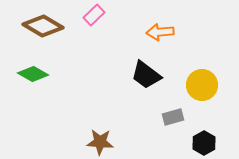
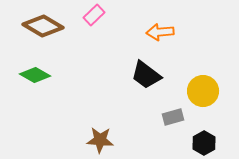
green diamond: moved 2 px right, 1 px down
yellow circle: moved 1 px right, 6 px down
brown star: moved 2 px up
